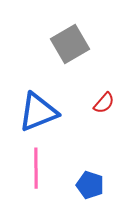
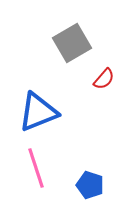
gray square: moved 2 px right, 1 px up
red semicircle: moved 24 px up
pink line: rotated 18 degrees counterclockwise
